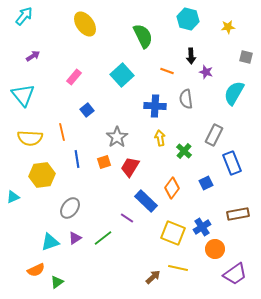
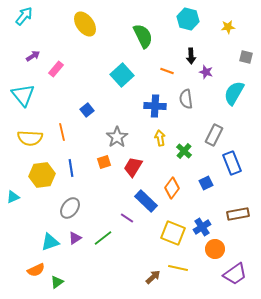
pink rectangle at (74, 77): moved 18 px left, 8 px up
blue line at (77, 159): moved 6 px left, 9 px down
red trapezoid at (130, 167): moved 3 px right
